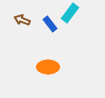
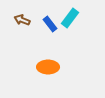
cyan rectangle: moved 5 px down
